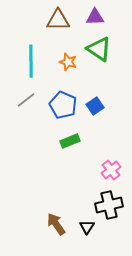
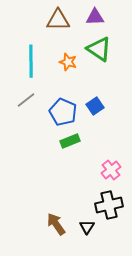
blue pentagon: moved 7 px down
